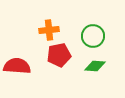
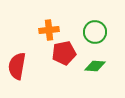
green circle: moved 2 px right, 4 px up
red pentagon: moved 5 px right, 2 px up
red semicircle: rotated 84 degrees counterclockwise
